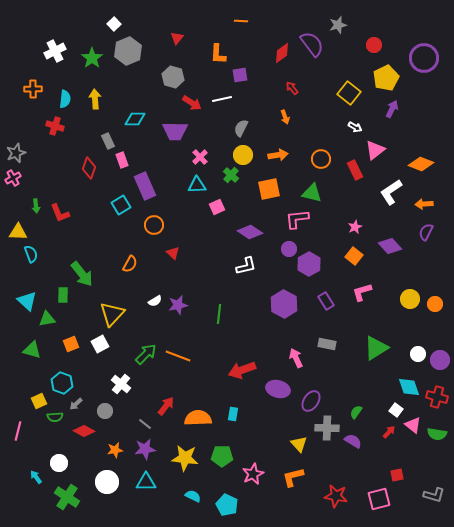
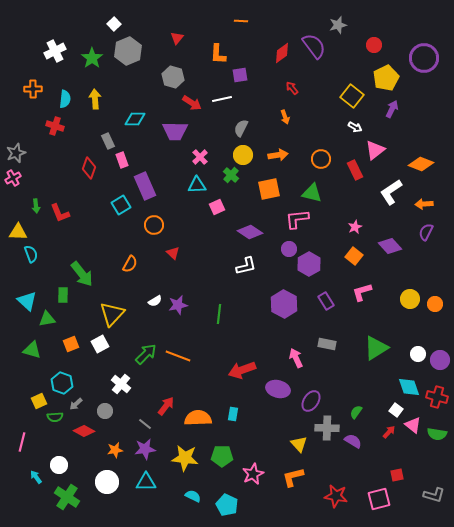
purple semicircle at (312, 44): moved 2 px right, 2 px down
yellow square at (349, 93): moved 3 px right, 3 px down
pink line at (18, 431): moved 4 px right, 11 px down
white circle at (59, 463): moved 2 px down
